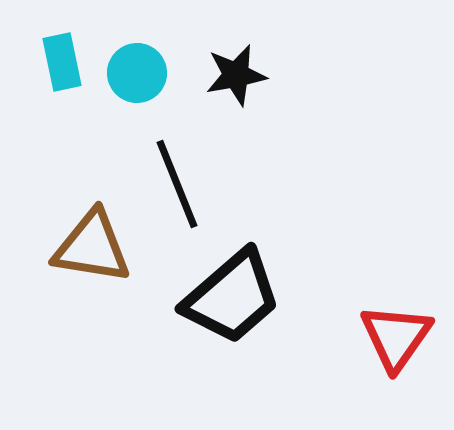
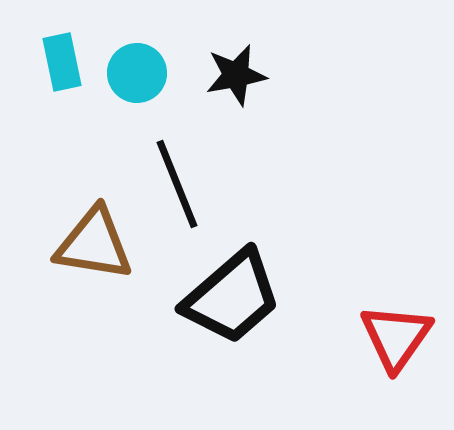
brown triangle: moved 2 px right, 3 px up
